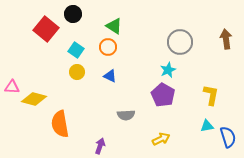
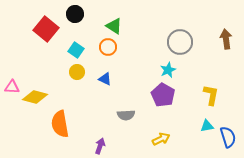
black circle: moved 2 px right
blue triangle: moved 5 px left, 3 px down
yellow diamond: moved 1 px right, 2 px up
